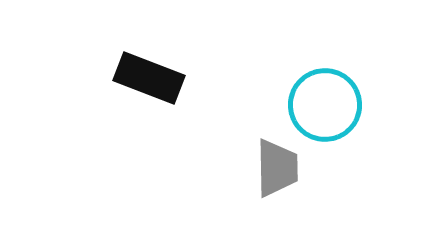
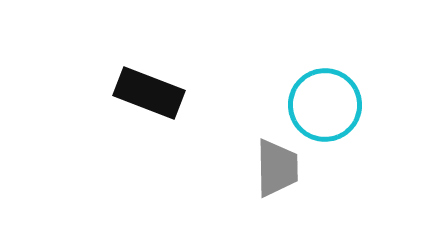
black rectangle: moved 15 px down
